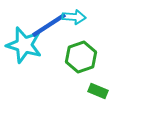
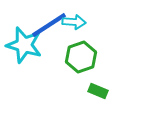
cyan arrow: moved 5 px down
